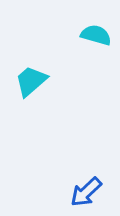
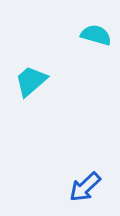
blue arrow: moved 1 px left, 5 px up
